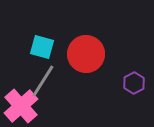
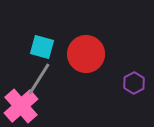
gray line: moved 4 px left, 2 px up
